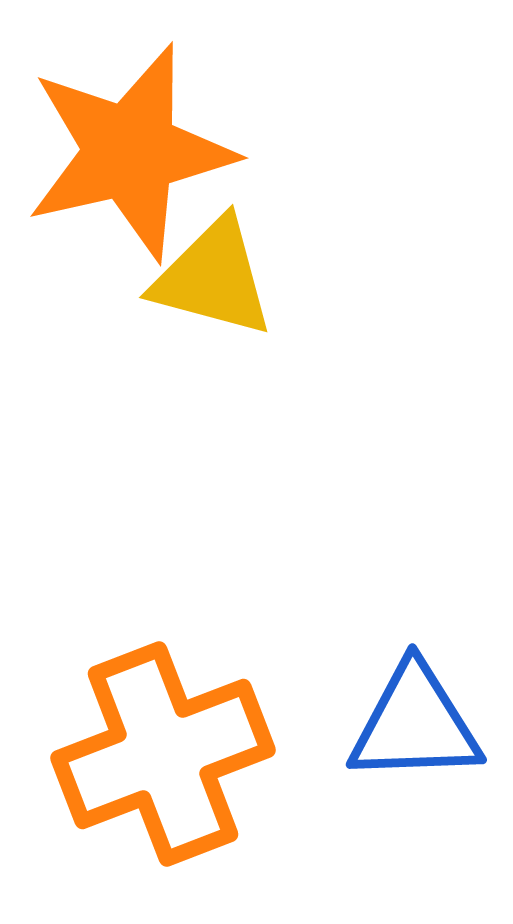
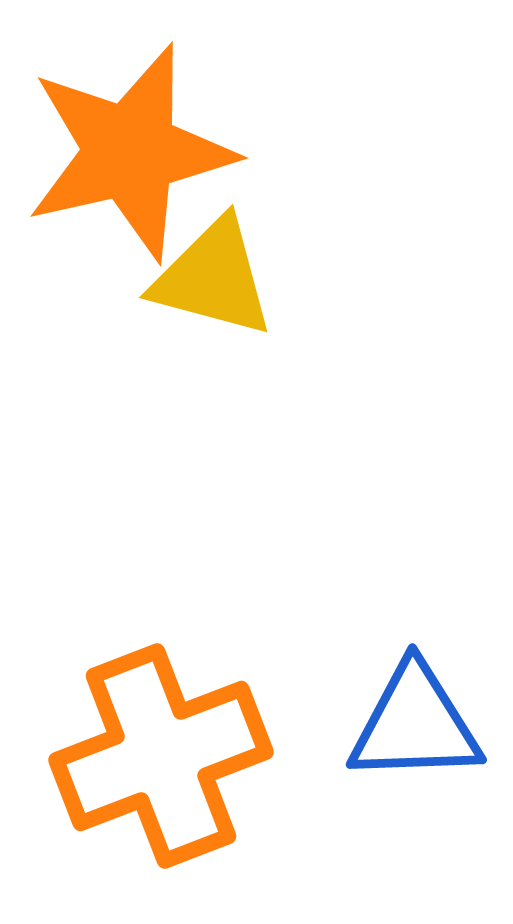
orange cross: moved 2 px left, 2 px down
